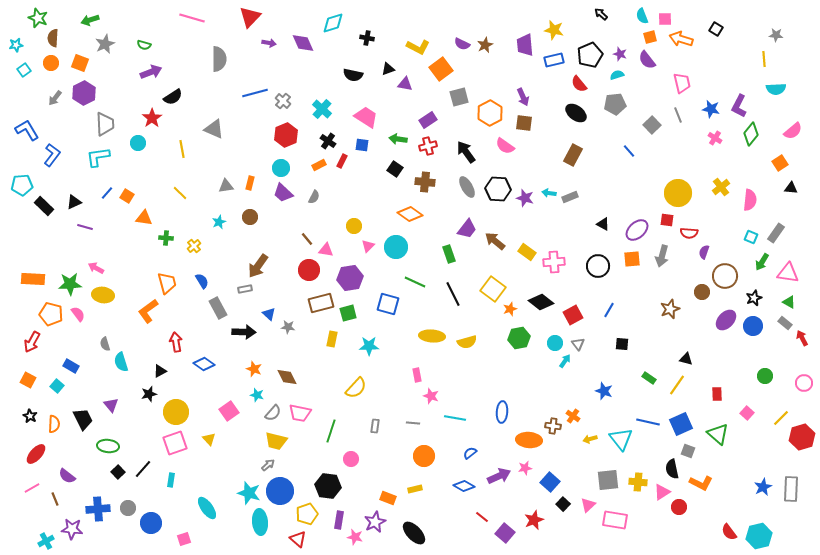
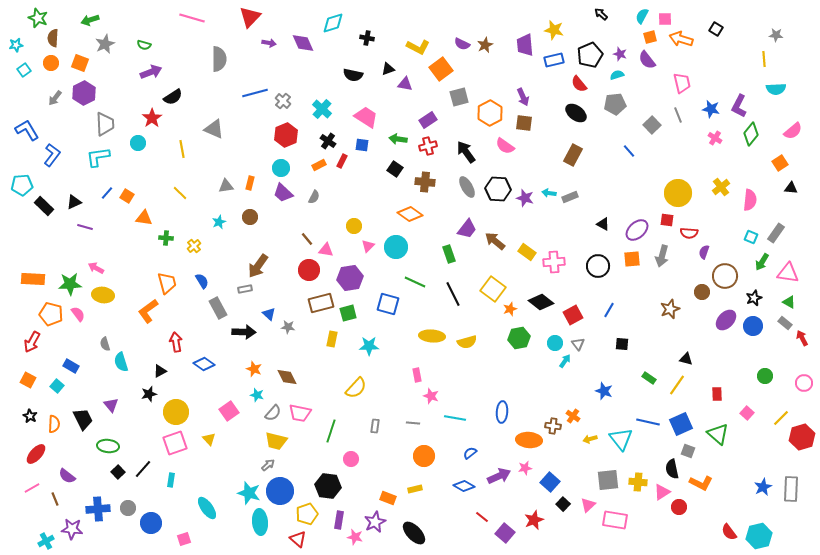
cyan semicircle at (642, 16): rotated 49 degrees clockwise
